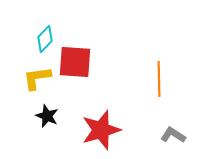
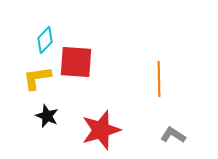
cyan diamond: moved 1 px down
red square: moved 1 px right
